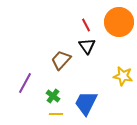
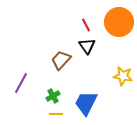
purple line: moved 4 px left
green cross: rotated 24 degrees clockwise
